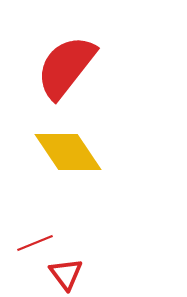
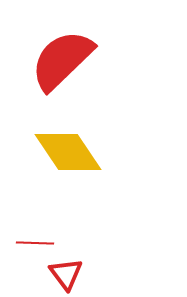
red semicircle: moved 4 px left, 7 px up; rotated 8 degrees clockwise
red line: rotated 24 degrees clockwise
